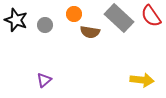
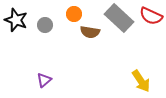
red semicircle: rotated 30 degrees counterclockwise
yellow arrow: moved 1 px left, 1 px down; rotated 50 degrees clockwise
